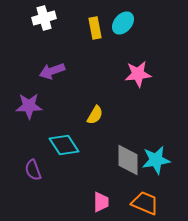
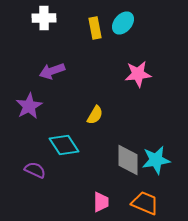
white cross: rotated 15 degrees clockwise
purple star: rotated 28 degrees counterclockwise
purple semicircle: moved 2 px right; rotated 135 degrees clockwise
